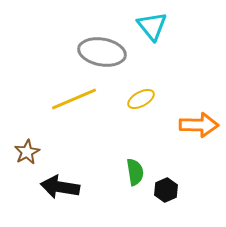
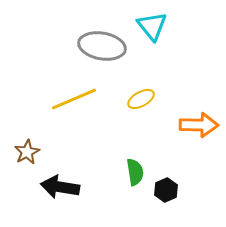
gray ellipse: moved 6 px up
